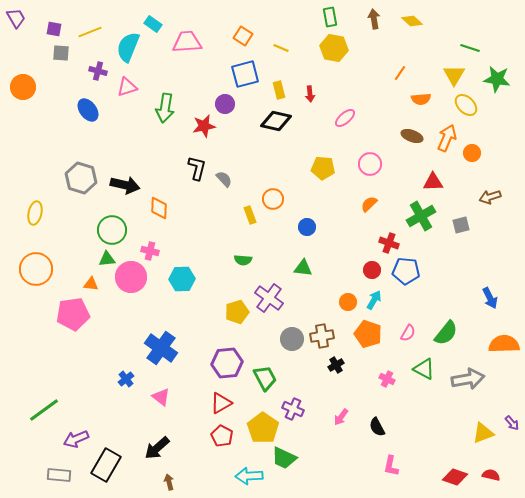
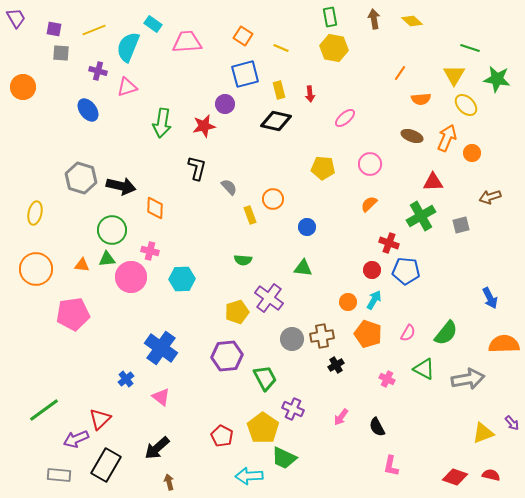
yellow line at (90, 32): moved 4 px right, 2 px up
green arrow at (165, 108): moved 3 px left, 15 px down
gray semicircle at (224, 179): moved 5 px right, 8 px down
black arrow at (125, 185): moved 4 px left, 1 px down
orange diamond at (159, 208): moved 4 px left
orange triangle at (91, 284): moved 9 px left, 19 px up
purple hexagon at (227, 363): moved 7 px up
red triangle at (221, 403): moved 121 px left, 16 px down; rotated 15 degrees counterclockwise
